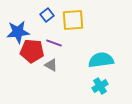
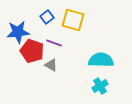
blue square: moved 2 px down
yellow square: rotated 20 degrees clockwise
red pentagon: rotated 15 degrees clockwise
cyan semicircle: rotated 10 degrees clockwise
